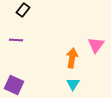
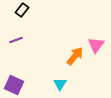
black rectangle: moved 1 px left
purple line: rotated 24 degrees counterclockwise
orange arrow: moved 3 px right, 2 px up; rotated 30 degrees clockwise
cyan triangle: moved 13 px left
